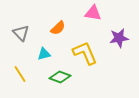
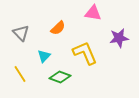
cyan triangle: moved 2 px down; rotated 32 degrees counterclockwise
